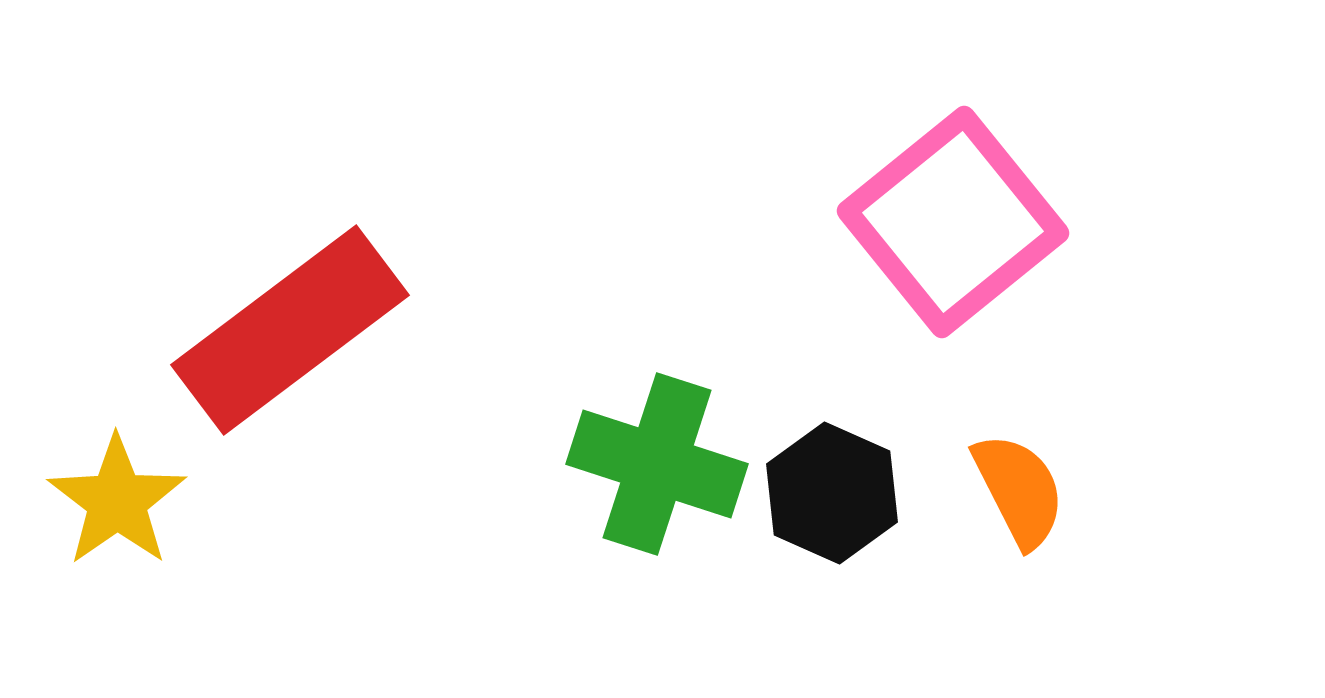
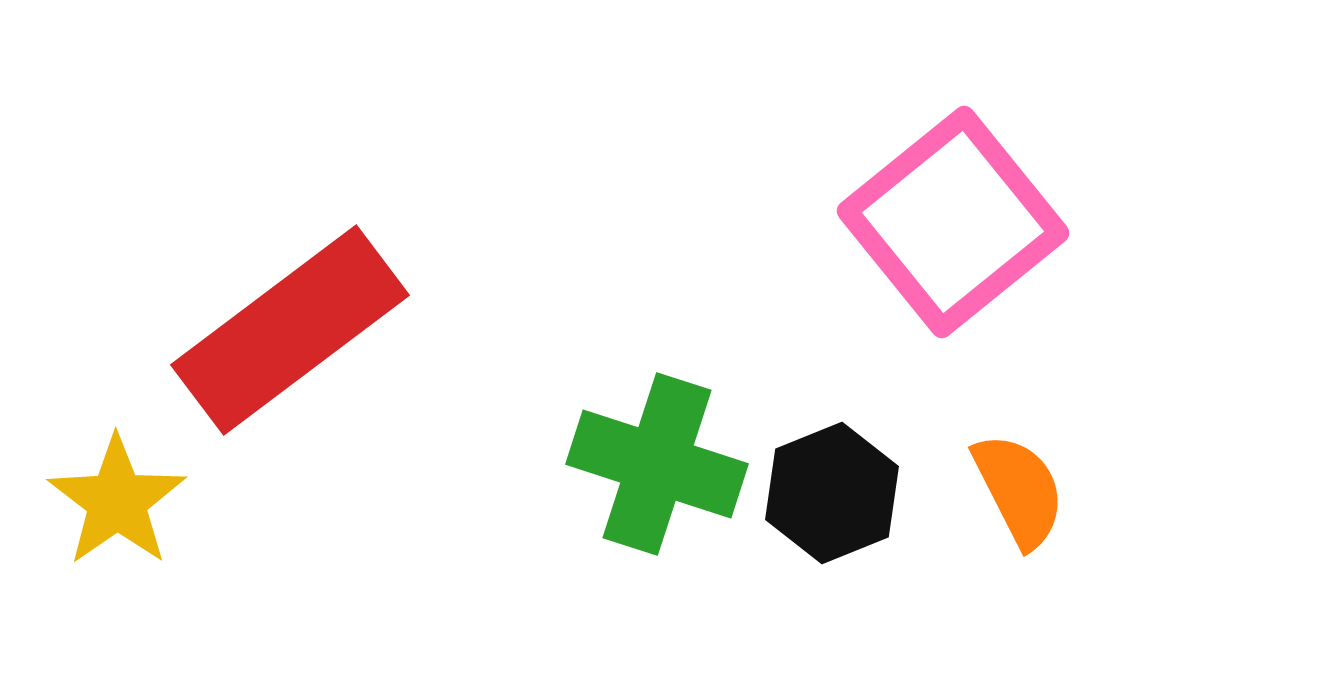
black hexagon: rotated 14 degrees clockwise
